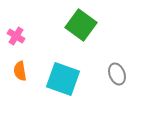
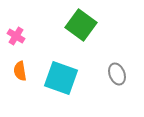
cyan square: moved 2 px left, 1 px up
